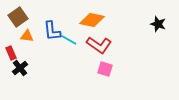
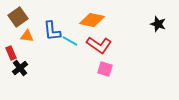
cyan line: moved 1 px right, 1 px down
